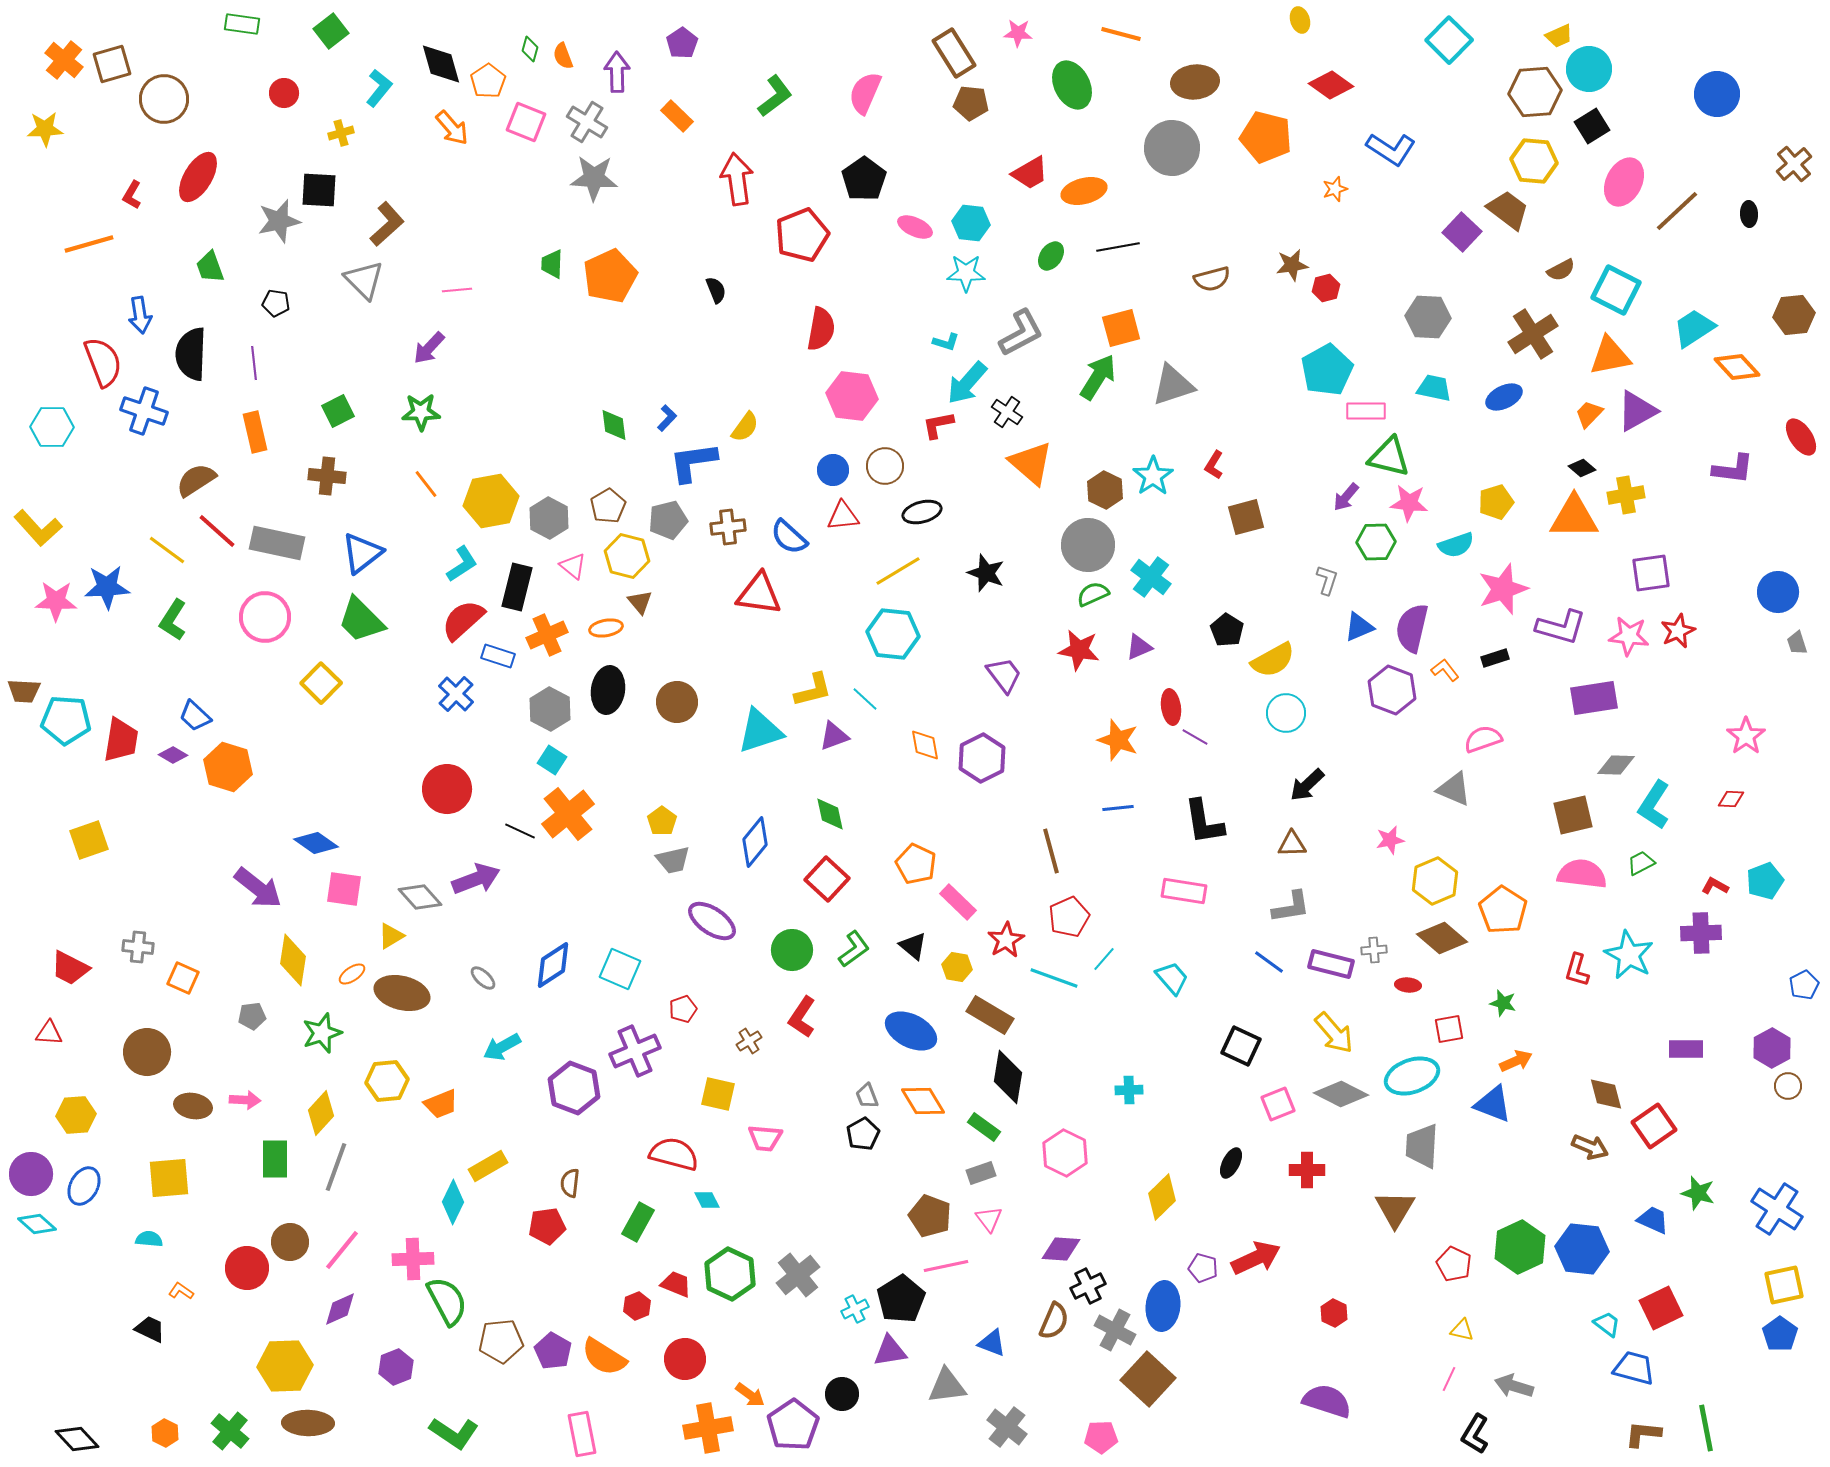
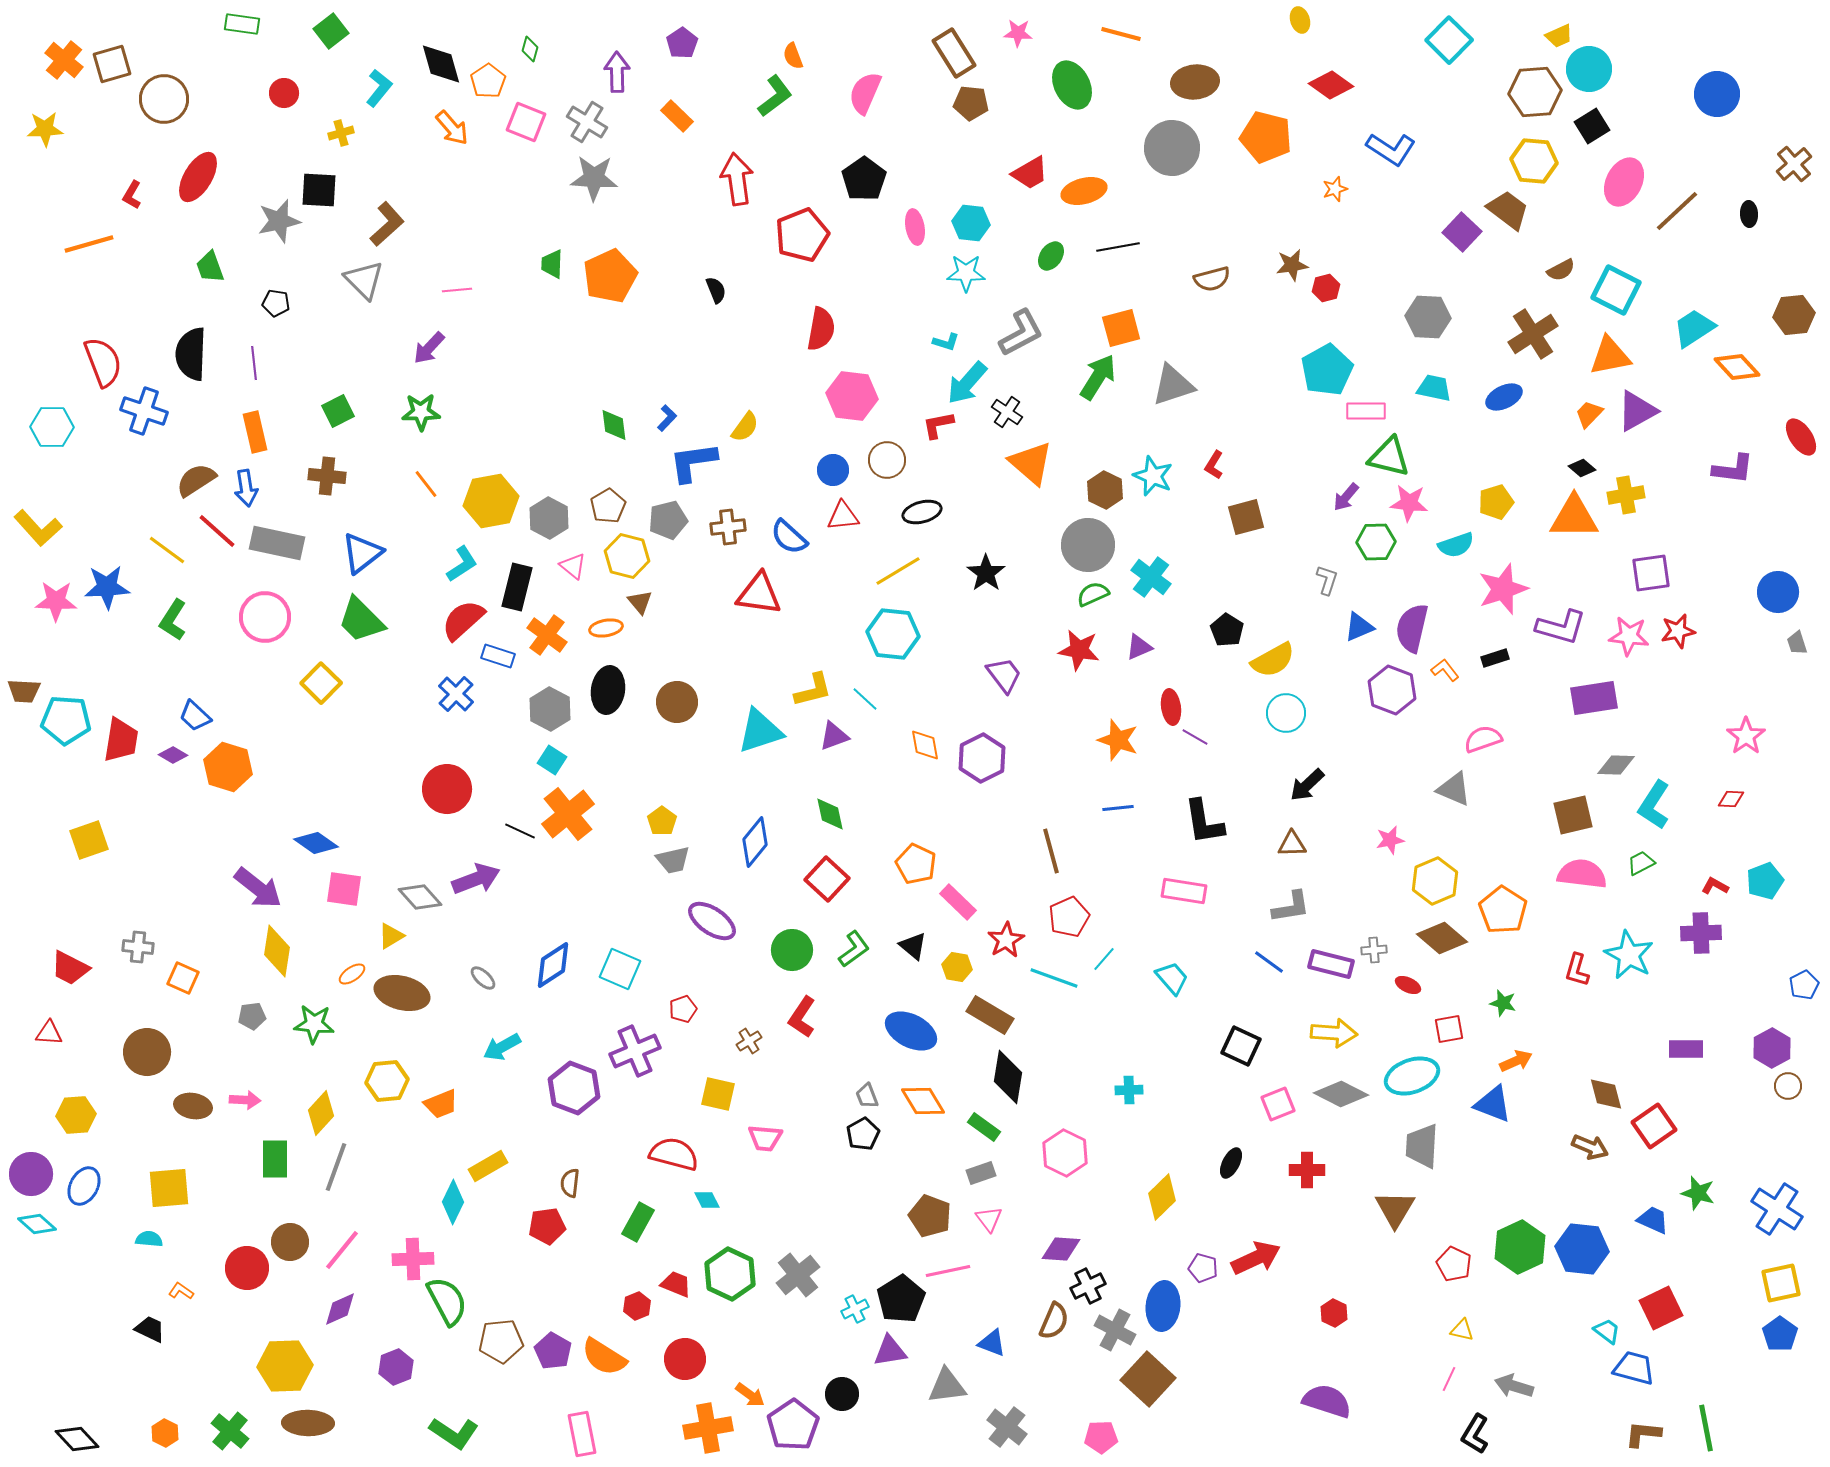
orange semicircle at (563, 56): moved 230 px right
pink ellipse at (915, 227): rotated 56 degrees clockwise
blue arrow at (140, 315): moved 106 px right, 173 px down
brown circle at (885, 466): moved 2 px right, 6 px up
cyan star at (1153, 476): rotated 15 degrees counterclockwise
black star at (986, 573): rotated 15 degrees clockwise
red star at (1678, 631): rotated 12 degrees clockwise
orange cross at (547, 635): rotated 30 degrees counterclockwise
yellow diamond at (293, 960): moved 16 px left, 9 px up
red ellipse at (1408, 985): rotated 20 degrees clockwise
green star at (322, 1033): moved 8 px left, 9 px up; rotated 24 degrees clockwise
yellow arrow at (1334, 1033): rotated 45 degrees counterclockwise
yellow square at (169, 1178): moved 10 px down
pink line at (946, 1266): moved 2 px right, 5 px down
yellow square at (1784, 1285): moved 3 px left, 2 px up
cyan trapezoid at (1607, 1324): moved 7 px down
